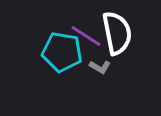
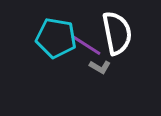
purple line: moved 9 px down
cyan pentagon: moved 6 px left, 14 px up
